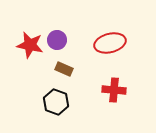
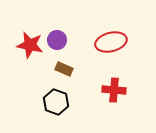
red ellipse: moved 1 px right, 1 px up
